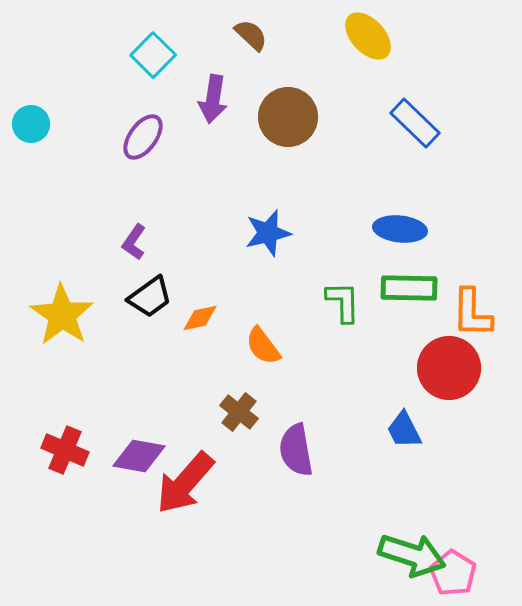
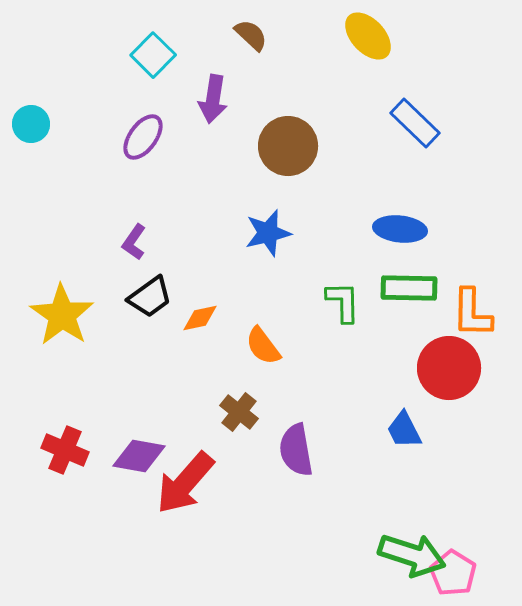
brown circle: moved 29 px down
